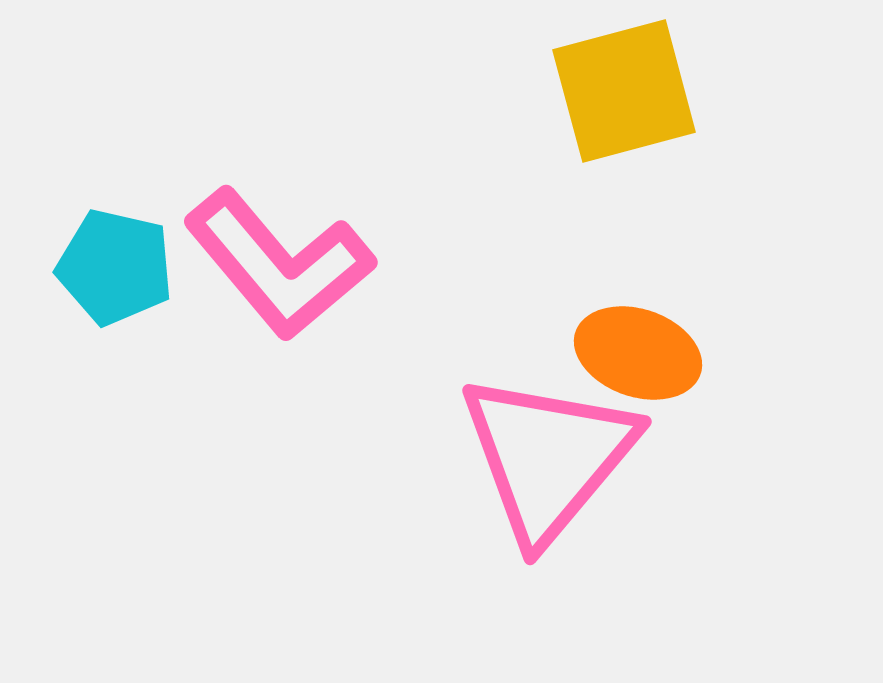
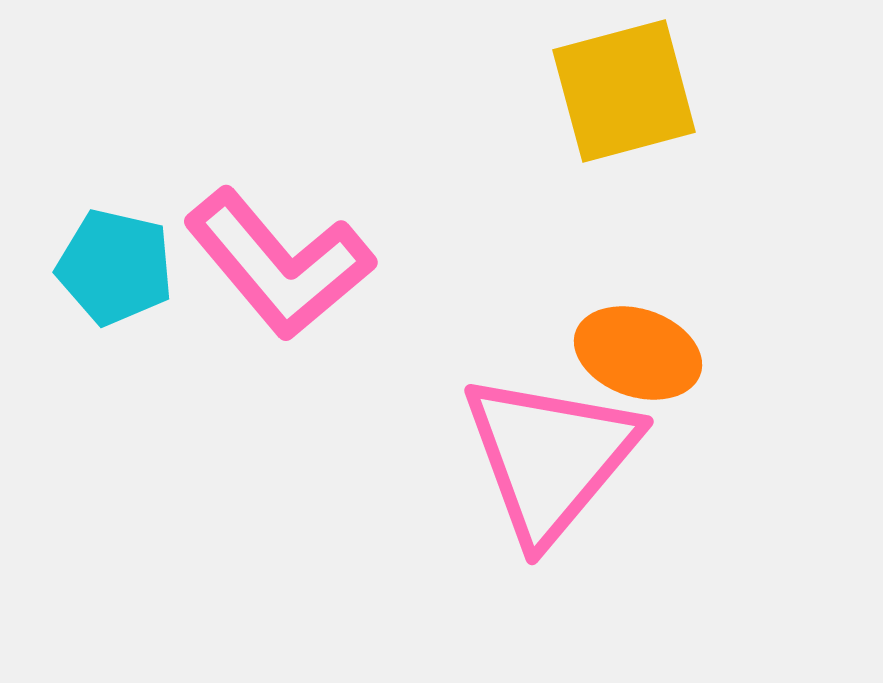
pink triangle: moved 2 px right
